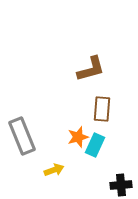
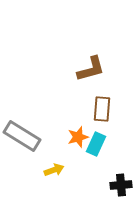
gray rectangle: rotated 36 degrees counterclockwise
cyan rectangle: moved 1 px right, 1 px up
